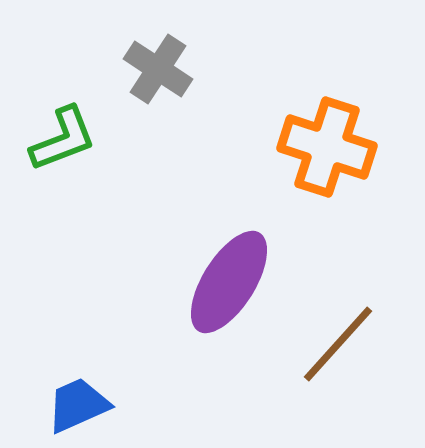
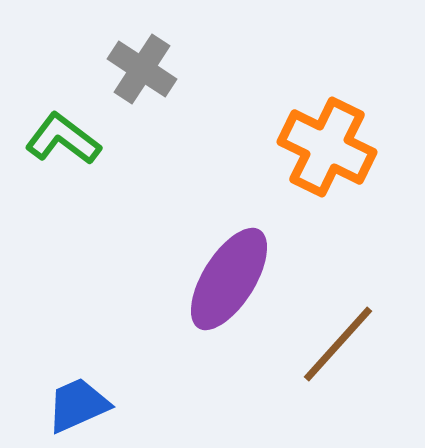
gray cross: moved 16 px left
green L-shape: rotated 122 degrees counterclockwise
orange cross: rotated 8 degrees clockwise
purple ellipse: moved 3 px up
